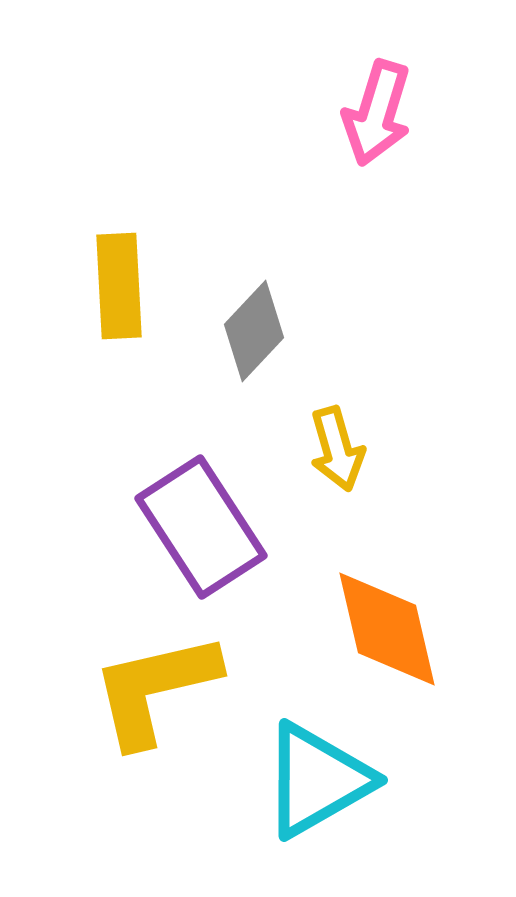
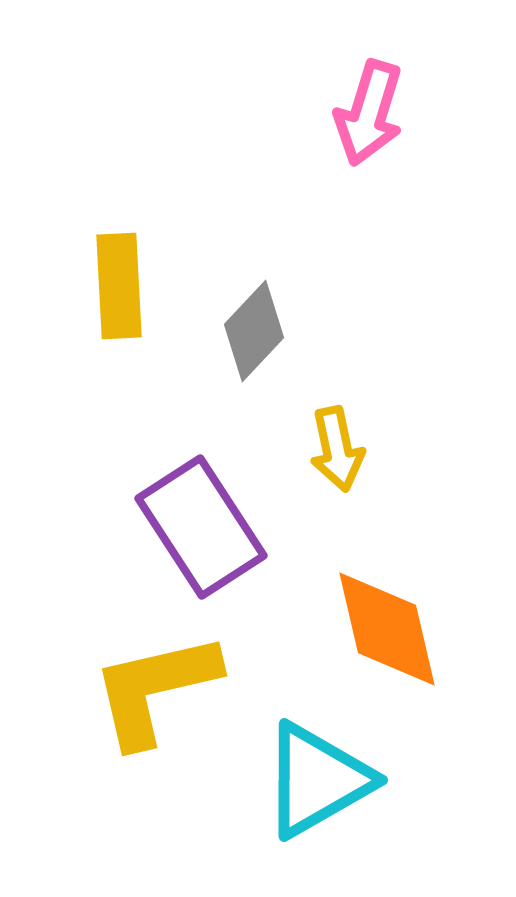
pink arrow: moved 8 px left
yellow arrow: rotated 4 degrees clockwise
